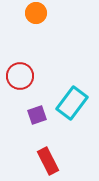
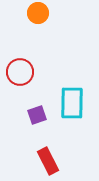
orange circle: moved 2 px right
red circle: moved 4 px up
cyan rectangle: rotated 36 degrees counterclockwise
